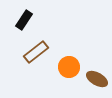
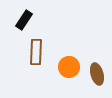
brown rectangle: rotated 50 degrees counterclockwise
brown ellipse: moved 5 px up; rotated 45 degrees clockwise
